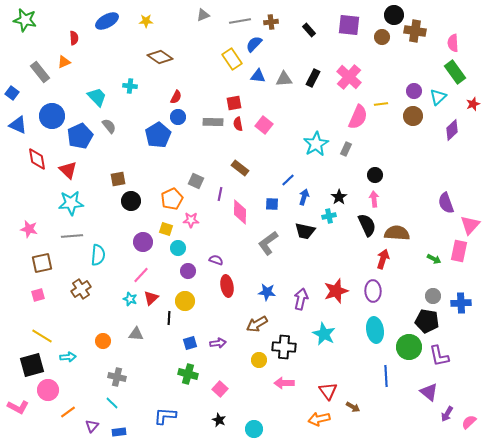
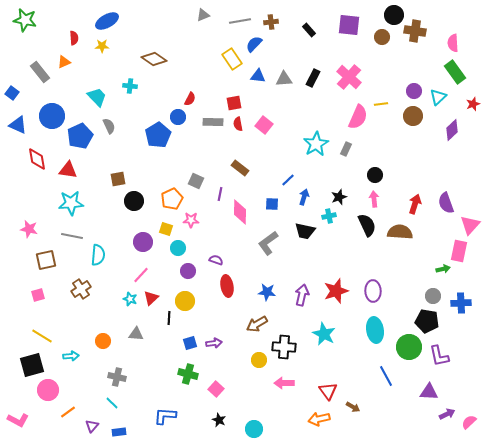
yellow star at (146, 21): moved 44 px left, 25 px down
brown diamond at (160, 57): moved 6 px left, 2 px down
red semicircle at (176, 97): moved 14 px right, 2 px down
gray semicircle at (109, 126): rotated 14 degrees clockwise
red triangle at (68, 170): rotated 36 degrees counterclockwise
black star at (339, 197): rotated 14 degrees clockwise
black circle at (131, 201): moved 3 px right
brown semicircle at (397, 233): moved 3 px right, 1 px up
gray line at (72, 236): rotated 15 degrees clockwise
red arrow at (383, 259): moved 32 px right, 55 px up
green arrow at (434, 259): moved 9 px right, 10 px down; rotated 40 degrees counterclockwise
brown square at (42, 263): moved 4 px right, 3 px up
purple arrow at (301, 299): moved 1 px right, 4 px up
purple arrow at (218, 343): moved 4 px left
cyan arrow at (68, 357): moved 3 px right, 1 px up
blue line at (386, 376): rotated 25 degrees counterclockwise
pink square at (220, 389): moved 4 px left
purple triangle at (429, 392): rotated 36 degrees counterclockwise
pink L-shape at (18, 407): moved 13 px down
purple arrow at (447, 414): rotated 147 degrees counterclockwise
